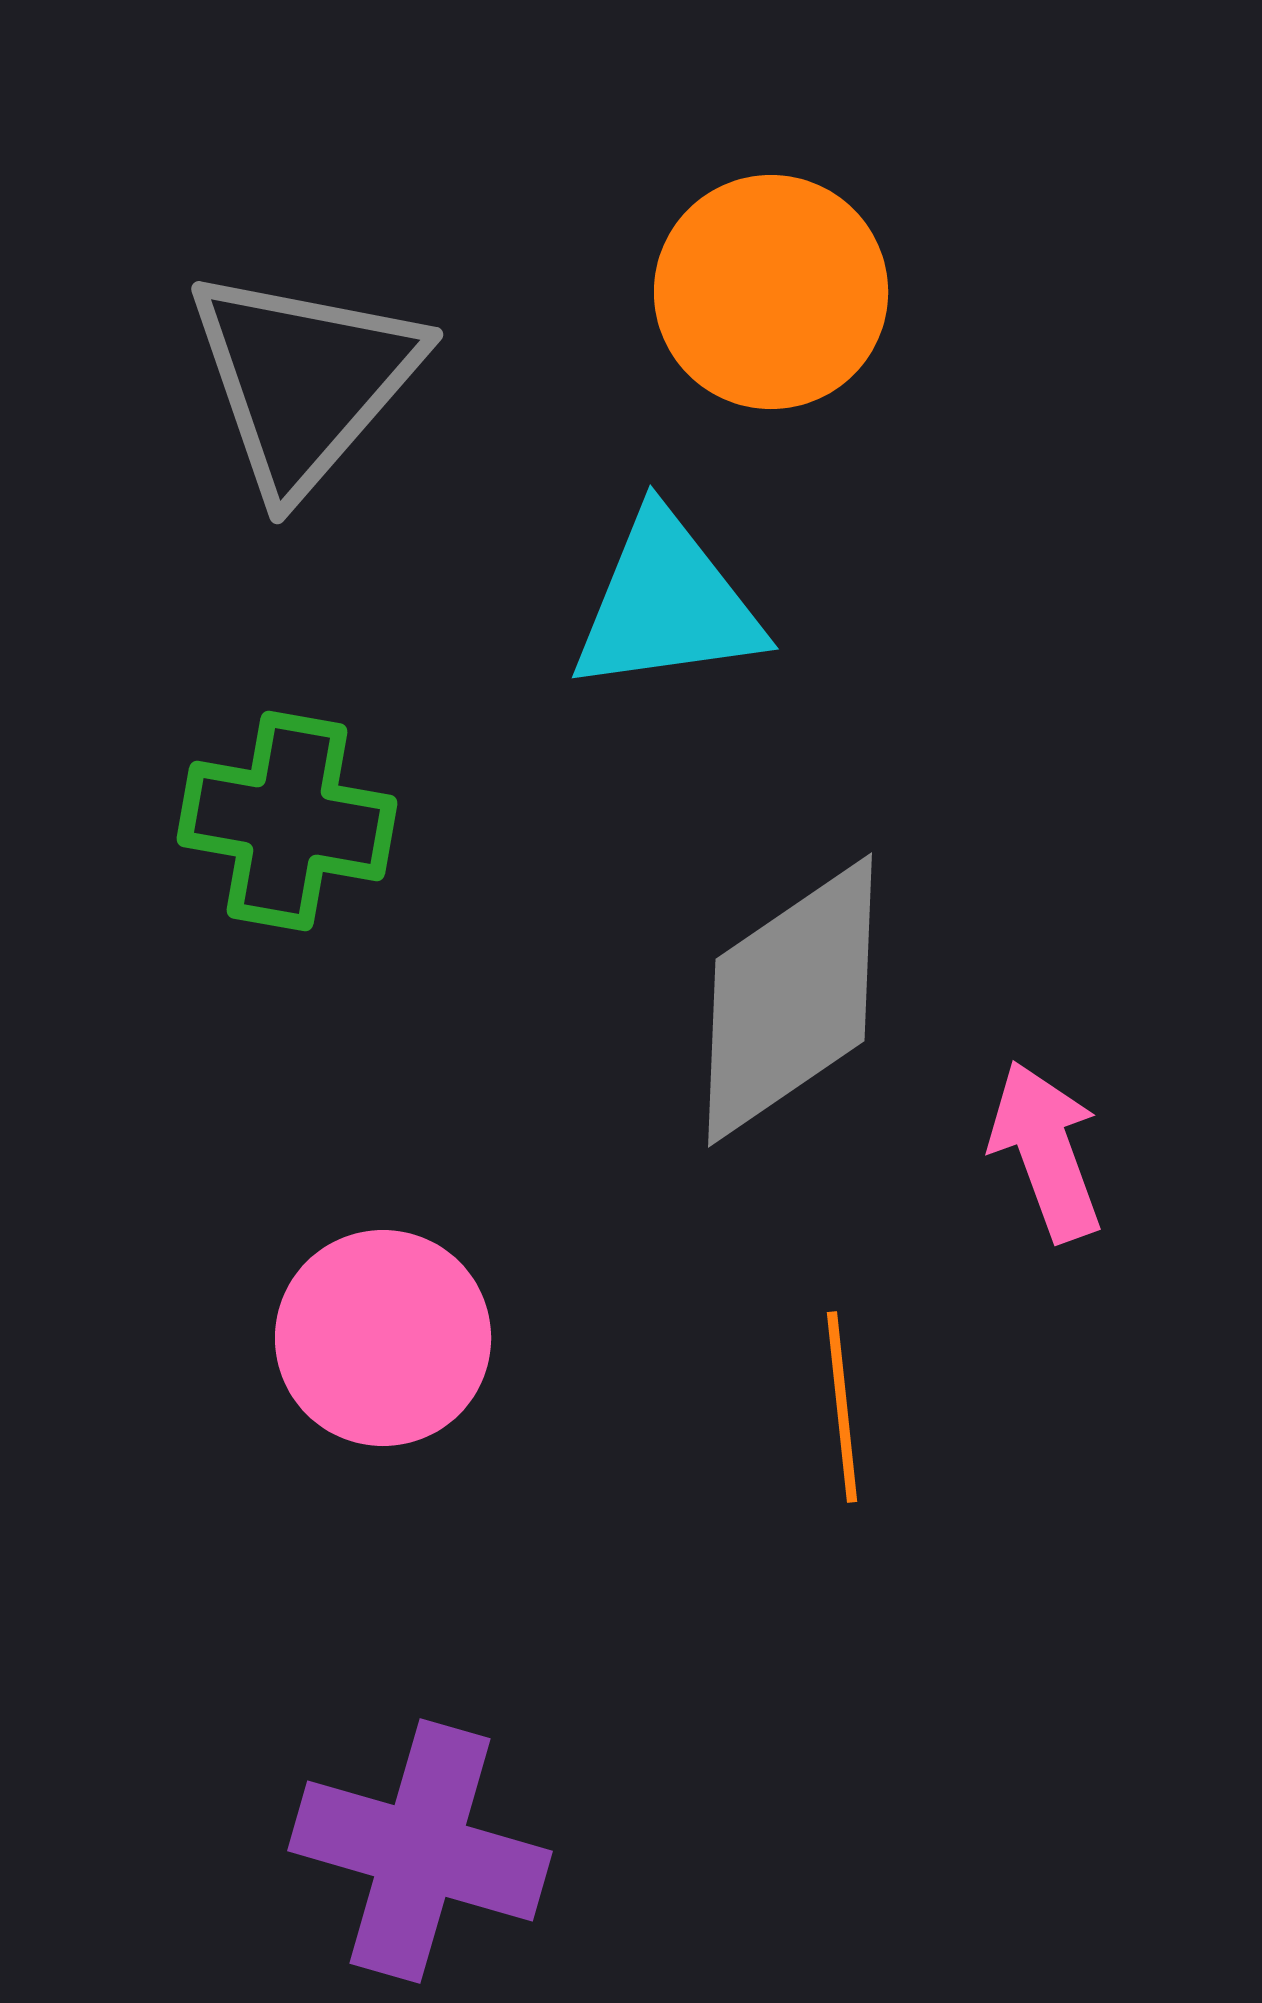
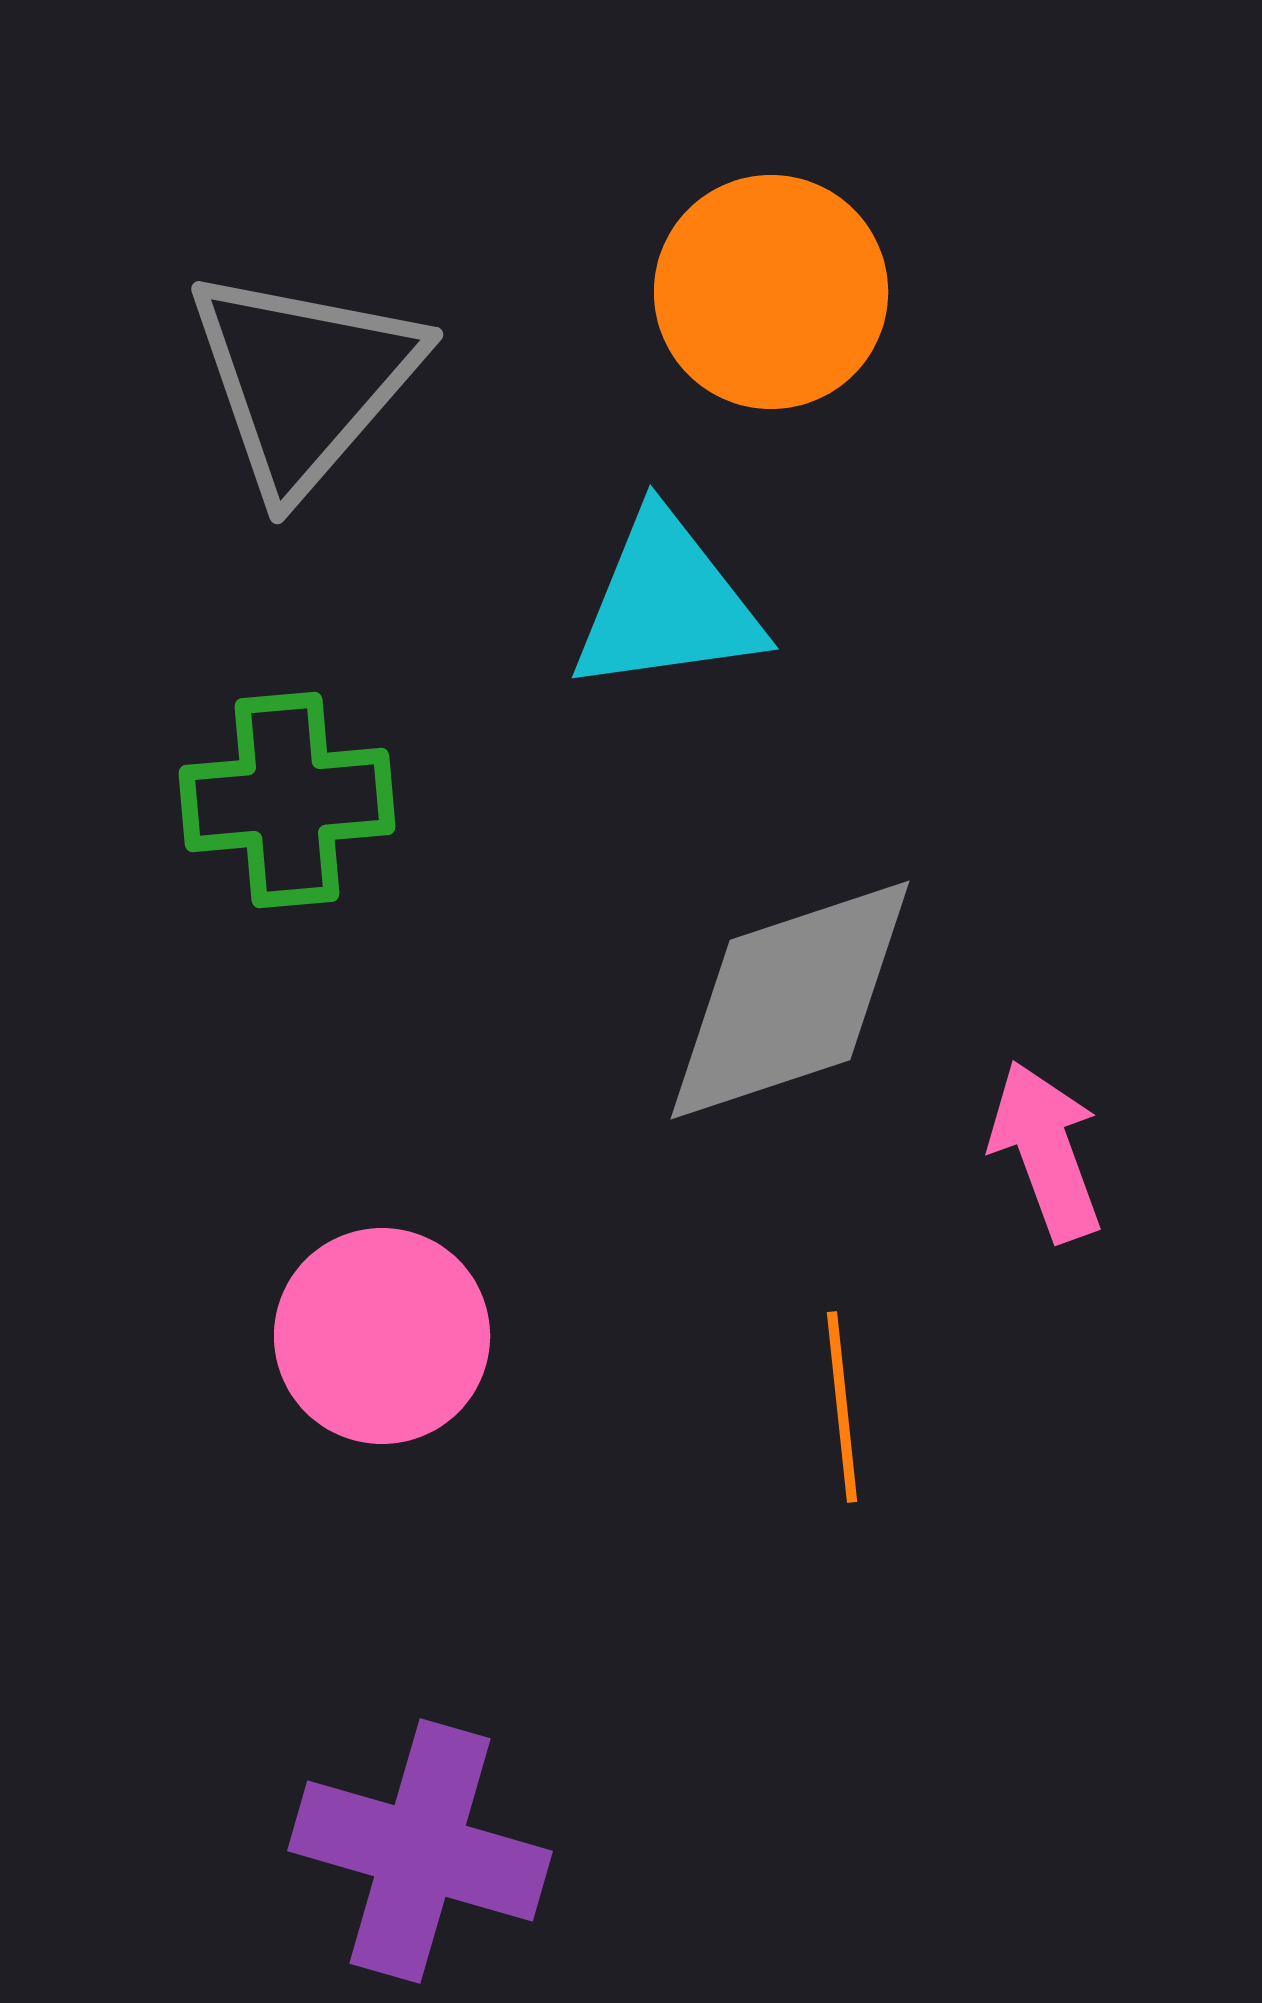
green cross: moved 21 px up; rotated 15 degrees counterclockwise
gray diamond: rotated 16 degrees clockwise
pink circle: moved 1 px left, 2 px up
